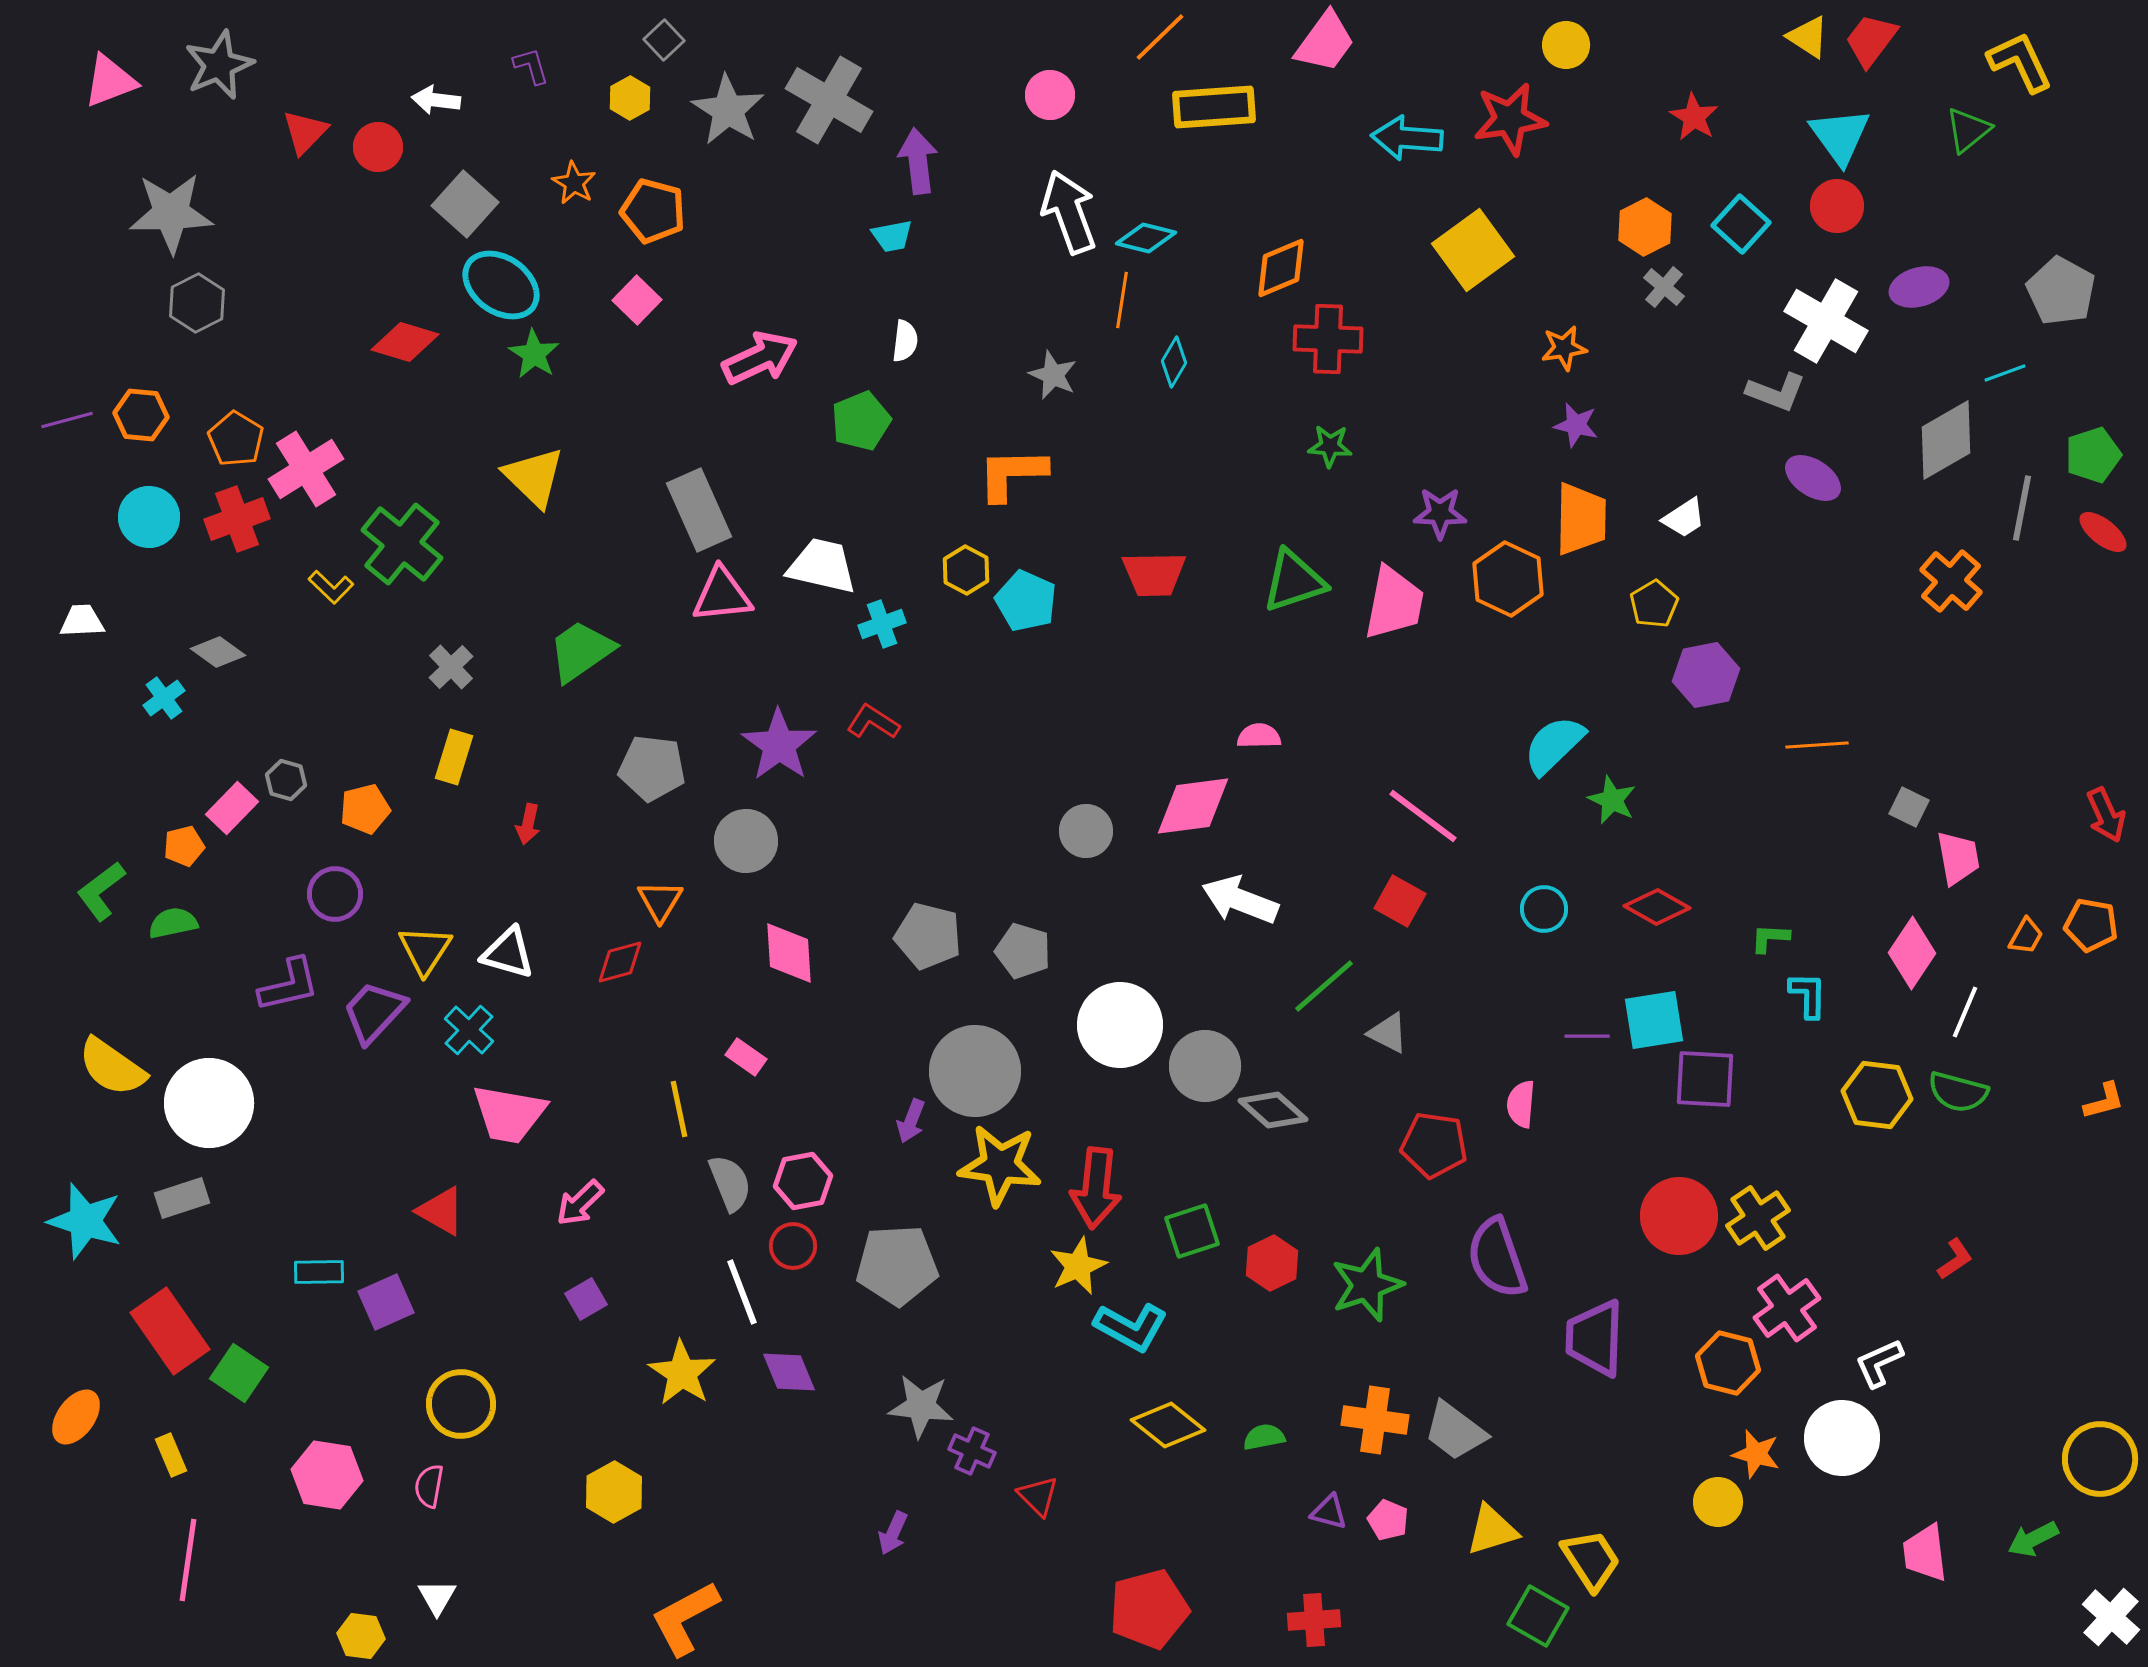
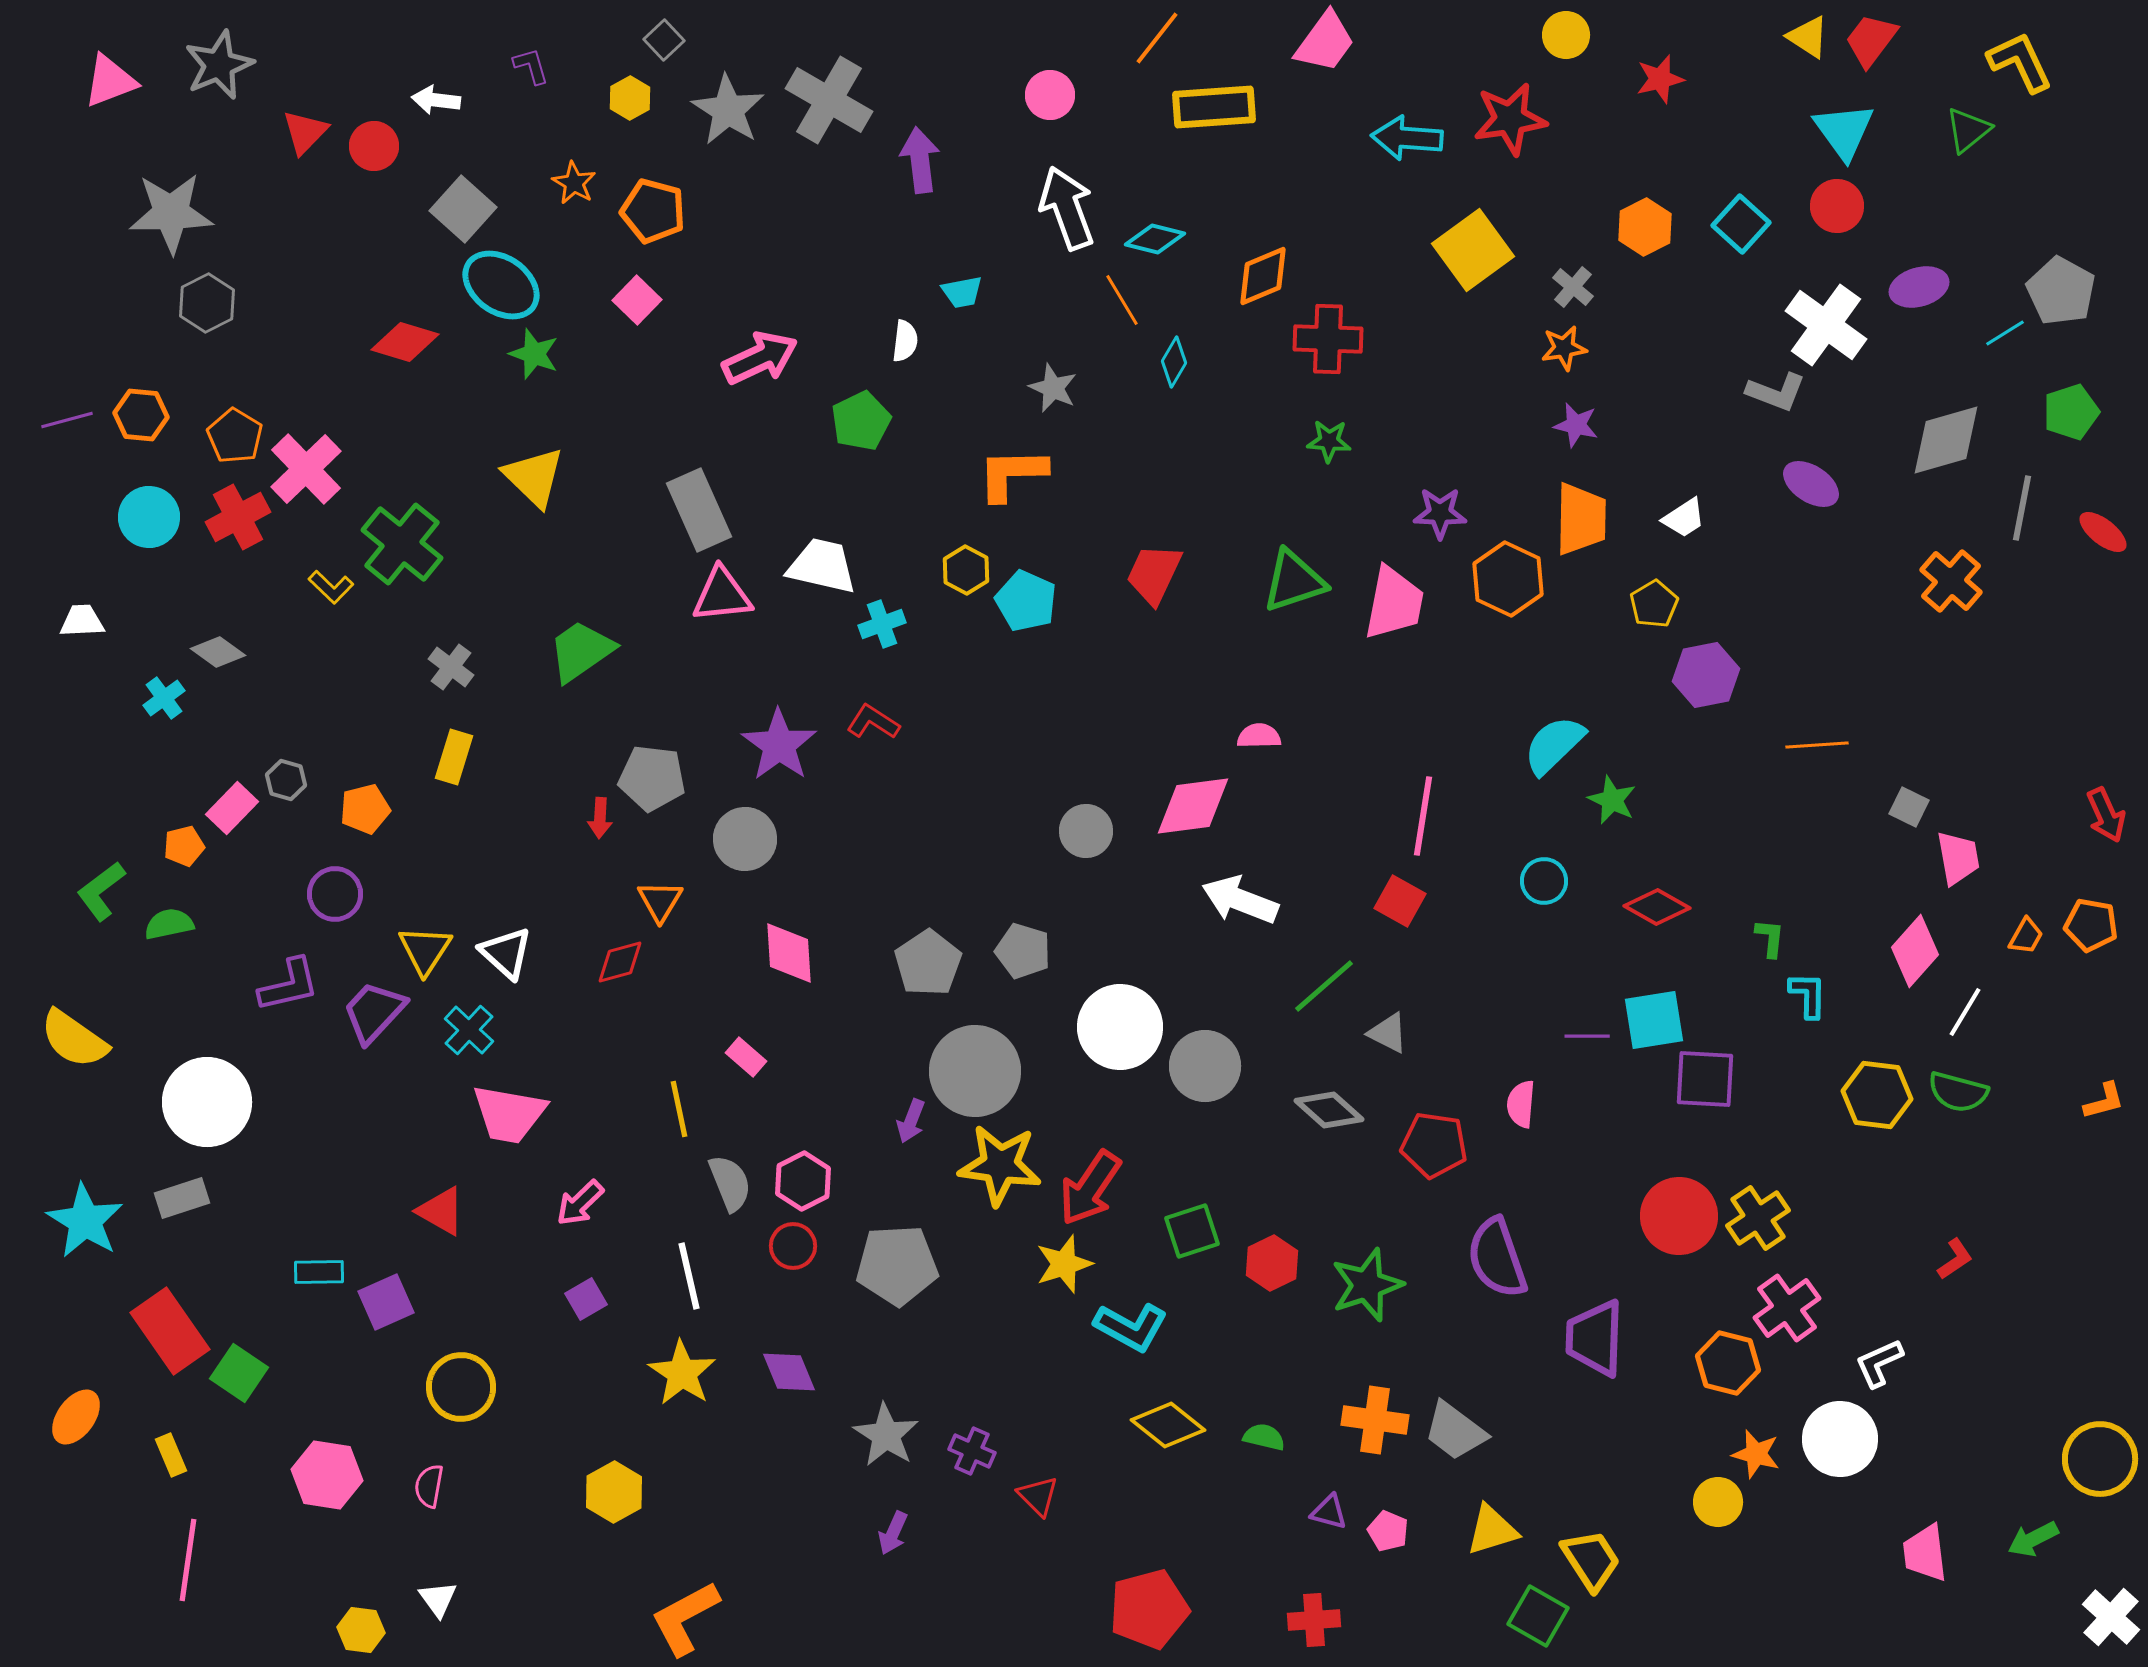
orange line at (1160, 37): moved 3 px left, 1 px down; rotated 8 degrees counterclockwise
yellow circle at (1566, 45): moved 10 px up
red star at (1694, 117): moved 34 px left, 38 px up; rotated 27 degrees clockwise
cyan triangle at (1840, 136): moved 4 px right, 5 px up
red circle at (378, 147): moved 4 px left, 1 px up
purple arrow at (918, 161): moved 2 px right, 1 px up
gray square at (465, 204): moved 2 px left, 5 px down
white arrow at (1069, 212): moved 2 px left, 4 px up
cyan trapezoid at (892, 236): moved 70 px right, 56 px down
cyan diamond at (1146, 238): moved 9 px right, 1 px down
orange diamond at (1281, 268): moved 18 px left, 8 px down
gray cross at (1664, 287): moved 91 px left
orange line at (1122, 300): rotated 40 degrees counterclockwise
gray hexagon at (197, 303): moved 10 px right
white cross at (1826, 321): moved 4 px down; rotated 6 degrees clockwise
green star at (534, 354): rotated 12 degrees counterclockwise
cyan line at (2005, 373): moved 40 px up; rotated 12 degrees counterclockwise
gray star at (1053, 375): moved 13 px down
green pentagon at (861, 421): rotated 4 degrees counterclockwise
orange pentagon at (236, 439): moved 1 px left, 3 px up
gray diamond at (1946, 440): rotated 14 degrees clockwise
green star at (1330, 446): moved 1 px left, 5 px up
green pentagon at (2093, 455): moved 22 px left, 43 px up
pink cross at (306, 469): rotated 12 degrees counterclockwise
purple ellipse at (1813, 478): moved 2 px left, 6 px down
red cross at (237, 519): moved 1 px right, 2 px up; rotated 8 degrees counterclockwise
red trapezoid at (1154, 574): rotated 116 degrees clockwise
gray cross at (451, 667): rotated 9 degrees counterclockwise
gray pentagon at (652, 768): moved 10 px down
pink line at (1423, 816): rotated 62 degrees clockwise
red arrow at (528, 824): moved 72 px right, 6 px up; rotated 9 degrees counterclockwise
gray circle at (746, 841): moved 1 px left, 2 px up
cyan circle at (1544, 909): moved 28 px up
green semicircle at (173, 923): moved 4 px left, 1 px down
gray pentagon at (928, 936): moved 27 px down; rotated 24 degrees clockwise
green L-shape at (1770, 938): rotated 93 degrees clockwise
white triangle at (508, 953): moved 2 px left; rotated 26 degrees clockwise
pink diamond at (1912, 953): moved 3 px right, 2 px up; rotated 8 degrees clockwise
white line at (1965, 1012): rotated 8 degrees clockwise
white circle at (1120, 1025): moved 2 px down
pink rectangle at (746, 1057): rotated 6 degrees clockwise
yellow semicircle at (112, 1067): moved 38 px left, 28 px up
white circle at (209, 1103): moved 2 px left, 1 px up
gray diamond at (1273, 1110): moved 56 px right
pink hexagon at (803, 1181): rotated 16 degrees counterclockwise
red arrow at (1096, 1188): moved 6 px left; rotated 28 degrees clockwise
cyan star at (85, 1221): rotated 14 degrees clockwise
yellow star at (1078, 1266): moved 14 px left, 2 px up; rotated 6 degrees clockwise
white line at (742, 1292): moved 53 px left, 16 px up; rotated 8 degrees clockwise
yellow circle at (461, 1404): moved 17 px up
gray star at (921, 1406): moved 35 px left, 29 px down; rotated 26 degrees clockwise
green semicircle at (1264, 1437): rotated 24 degrees clockwise
white circle at (1842, 1438): moved 2 px left, 1 px down
pink pentagon at (1388, 1520): moved 11 px down
white triangle at (437, 1597): moved 1 px right, 2 px down; rotated 6 degrees counterclockwise
yellow hexagon at (361, 1636): moved 6 px up
